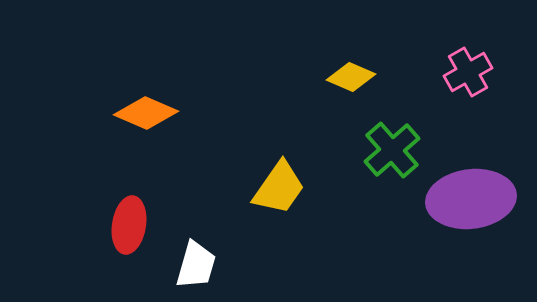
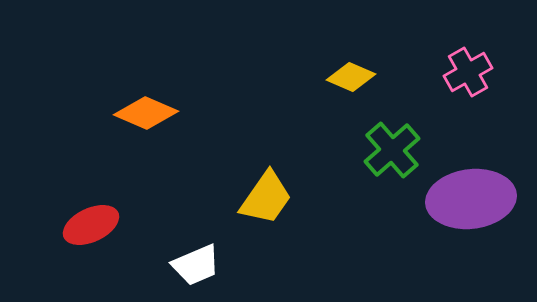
yellow trapezoid: moved 13 px left, 10 px down
red ellipse: moved 38 px left; rotated 56 degrees clockwise
white trapezoid: rotated 51 degrees clockwise
